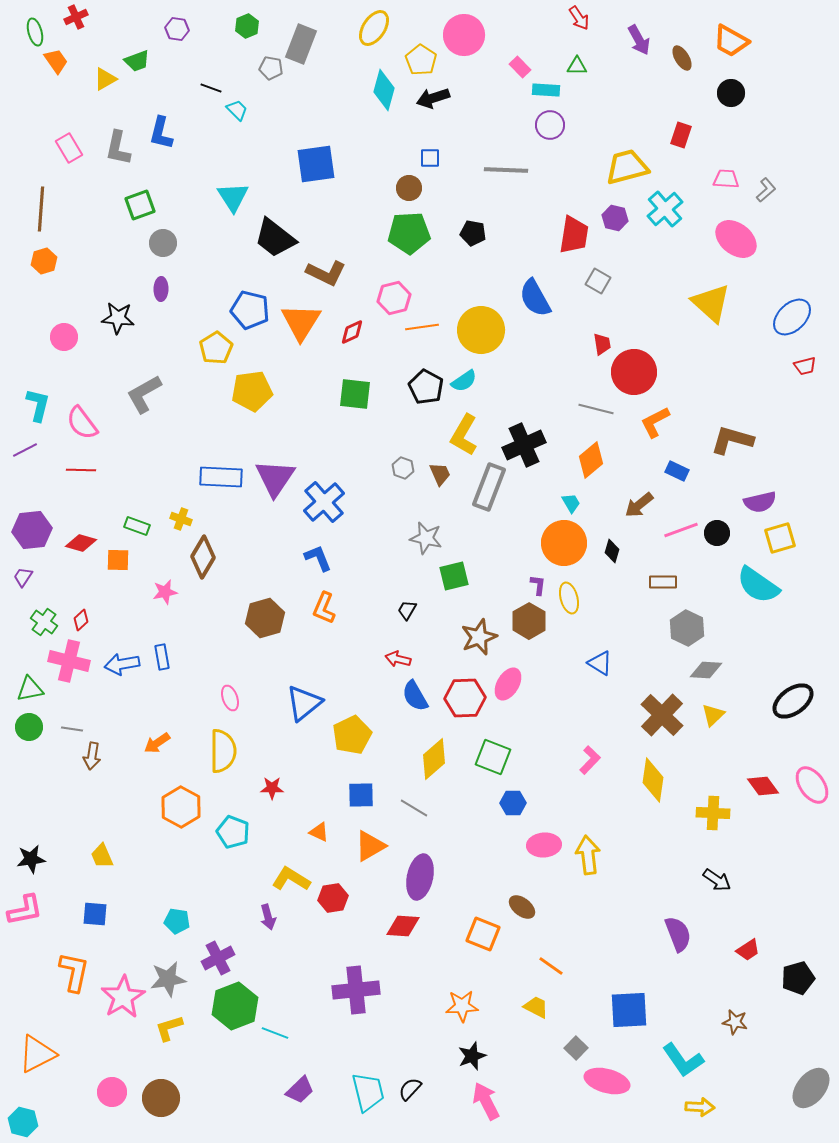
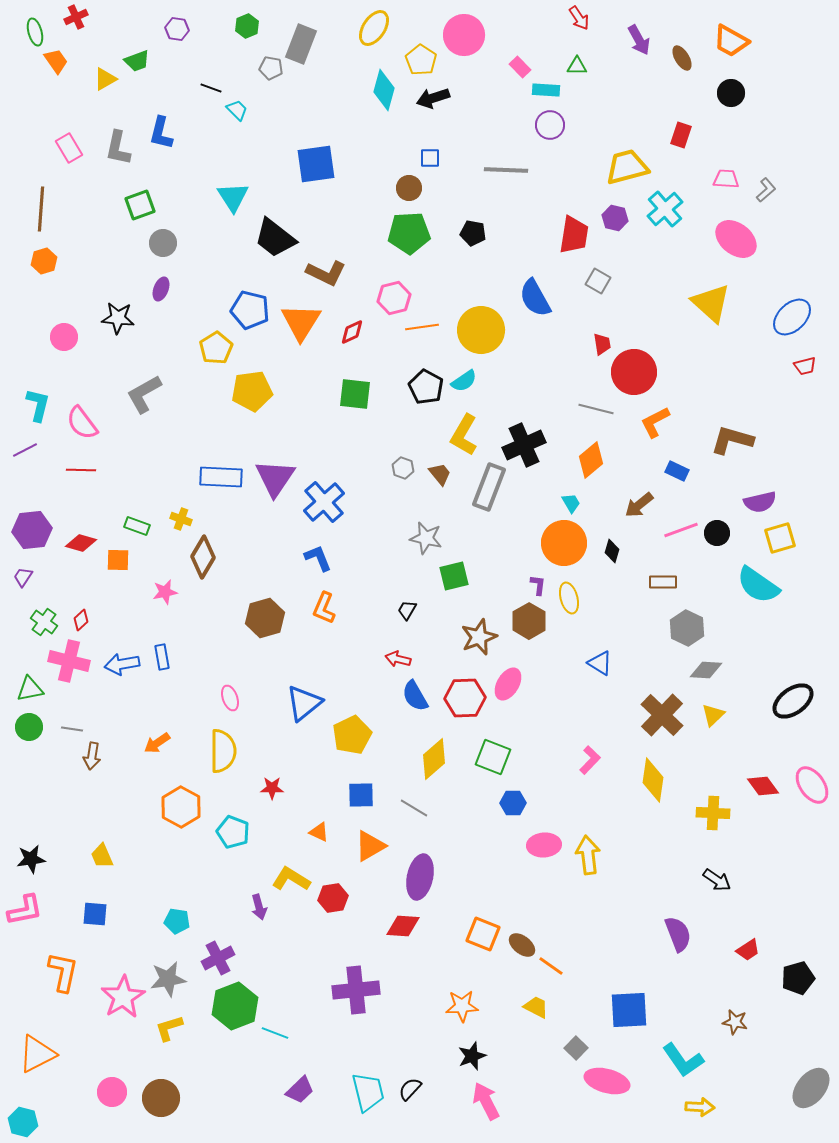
purple ellipse at (161, 289): rotated 20 degrees clockwise
brown trapezoid at (440, 474): rotated 15 degrees counterclockwise
brown ellipse at (522, 907): moved 38 px down
purple arrow at (268, 917): moved 9 px left, 10 px up
orange L-shape at (74, 972): moved 11 px left
